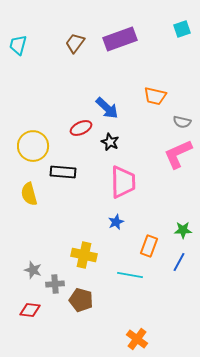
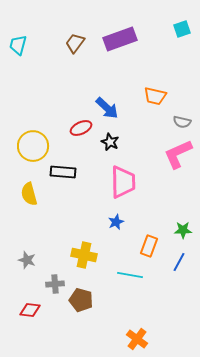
gray star: moved 6 px left, 10 px up
